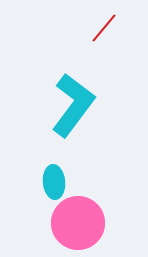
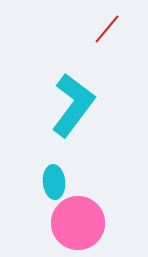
red line: moved 3 px right, 1 px down
